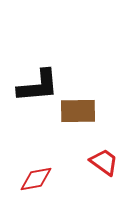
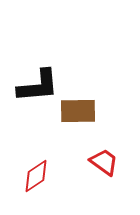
red diamond: moved 3 px up; rotated 24 degrees counterclockwise
